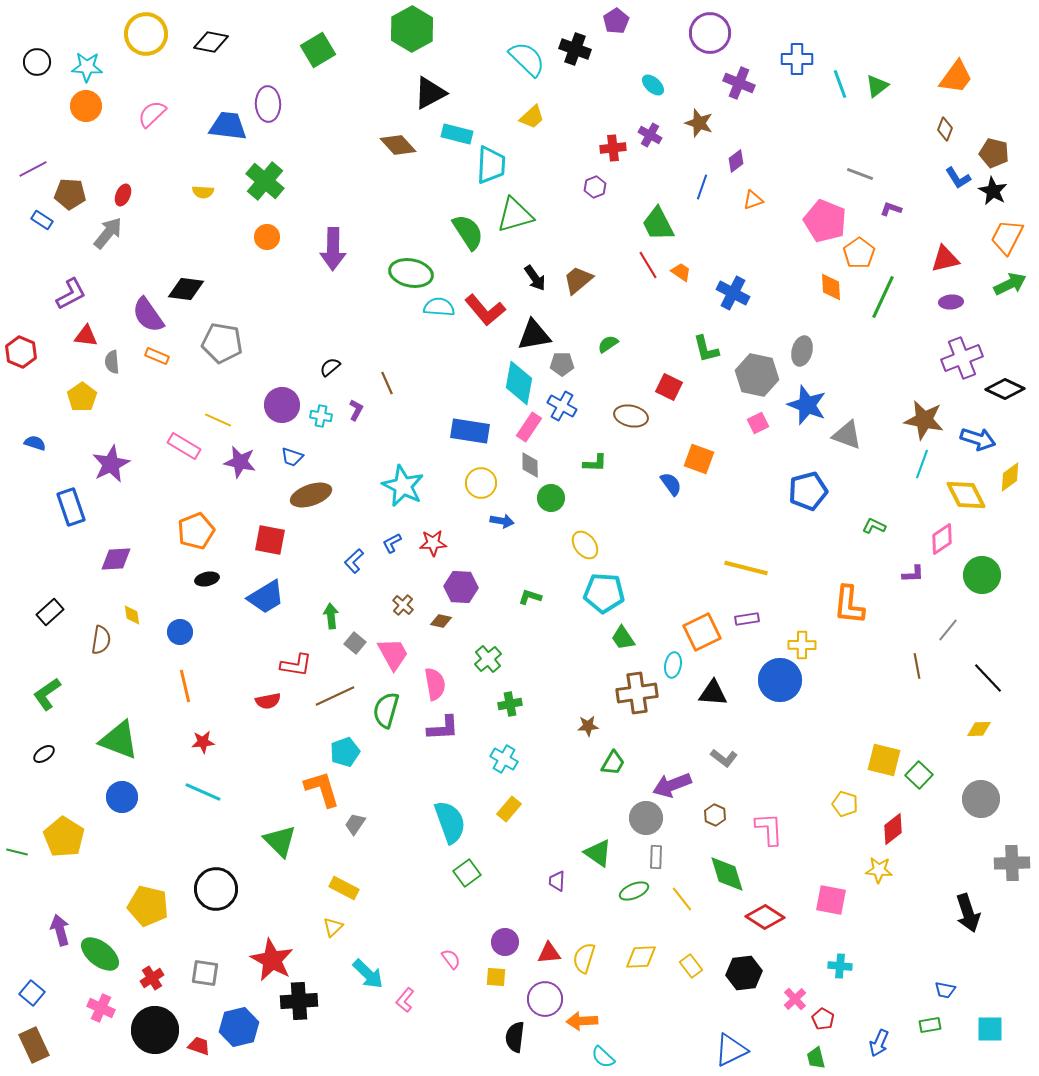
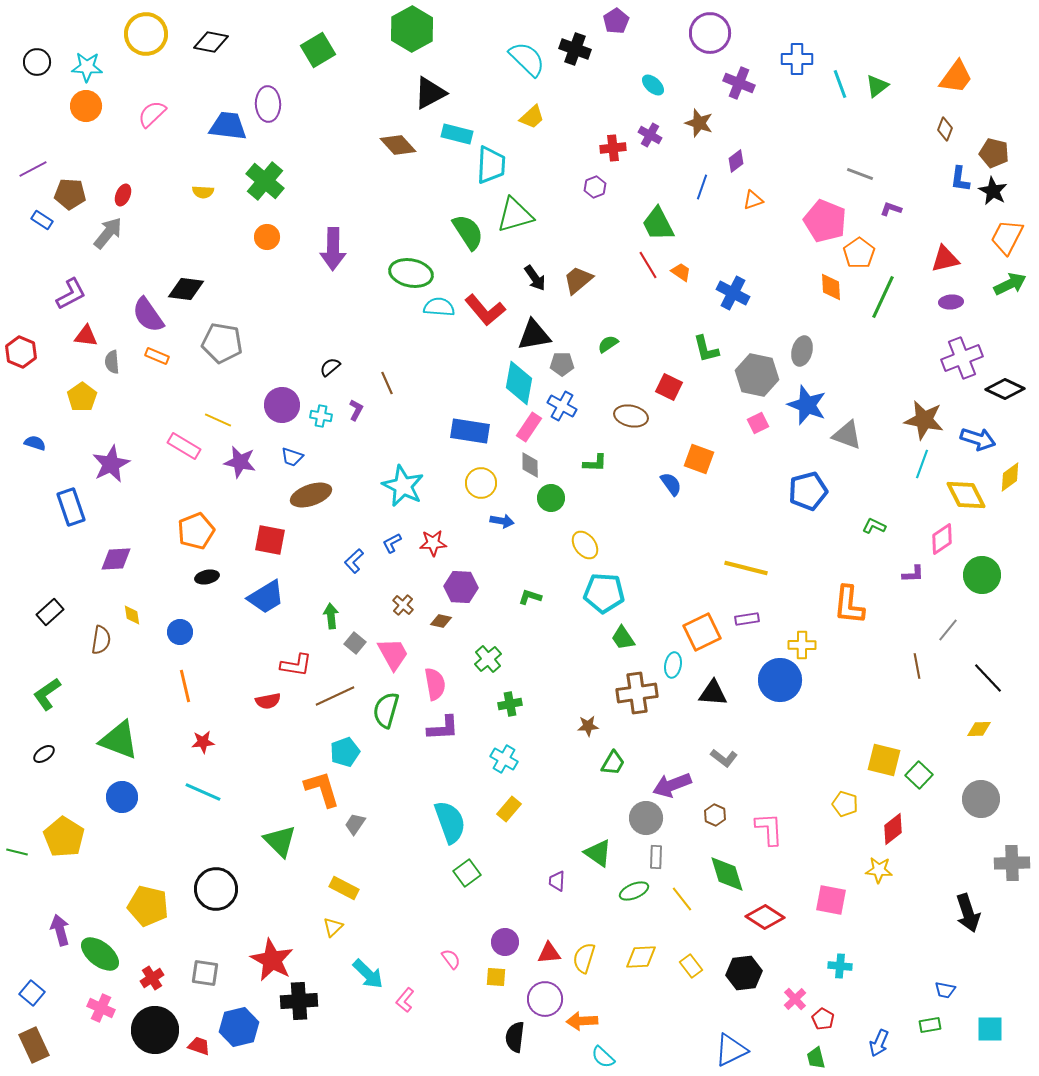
blue L-shape at (958, 178): moved 2 px right, 1 px down; rotated 40 degrees clockwise
black ellipse at (207, 579): moved 2 px up
